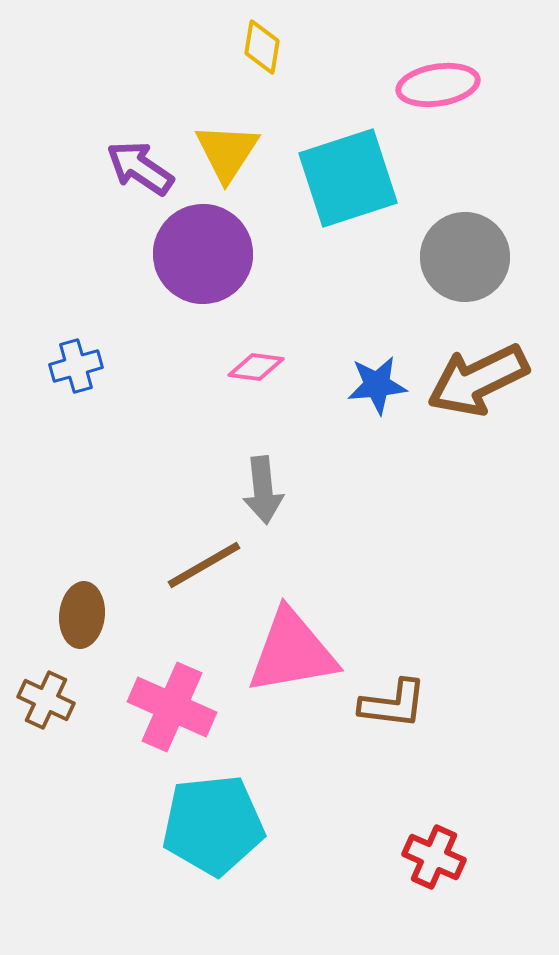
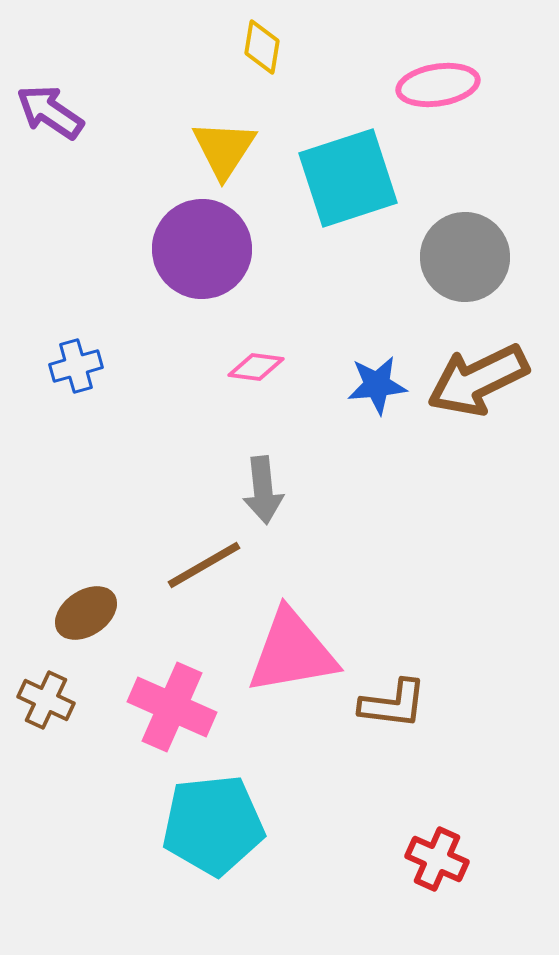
yellow triangle: moved 3 px left, 3 px up
purple arrow: moved 90 px left, 56 px up
purple circle: moved 1 px left, 5 px up
brown ellipse: moved 4 px right, 2 px up; rotated 50 degrees clockwise
red cross: moved 3 px right, 2 px down
